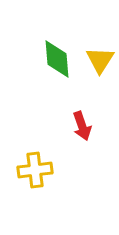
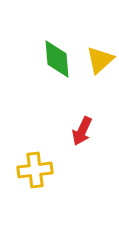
yellow triangle: rotated 16 degrees clockwise
red arrow: moved 5 px down; rotated 44 degrees clockwise
